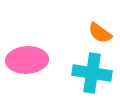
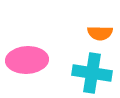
orange semicircle: rotated 35 degrees counterclockwise
